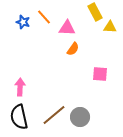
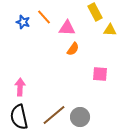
yellow triangle: moved 3 px down
